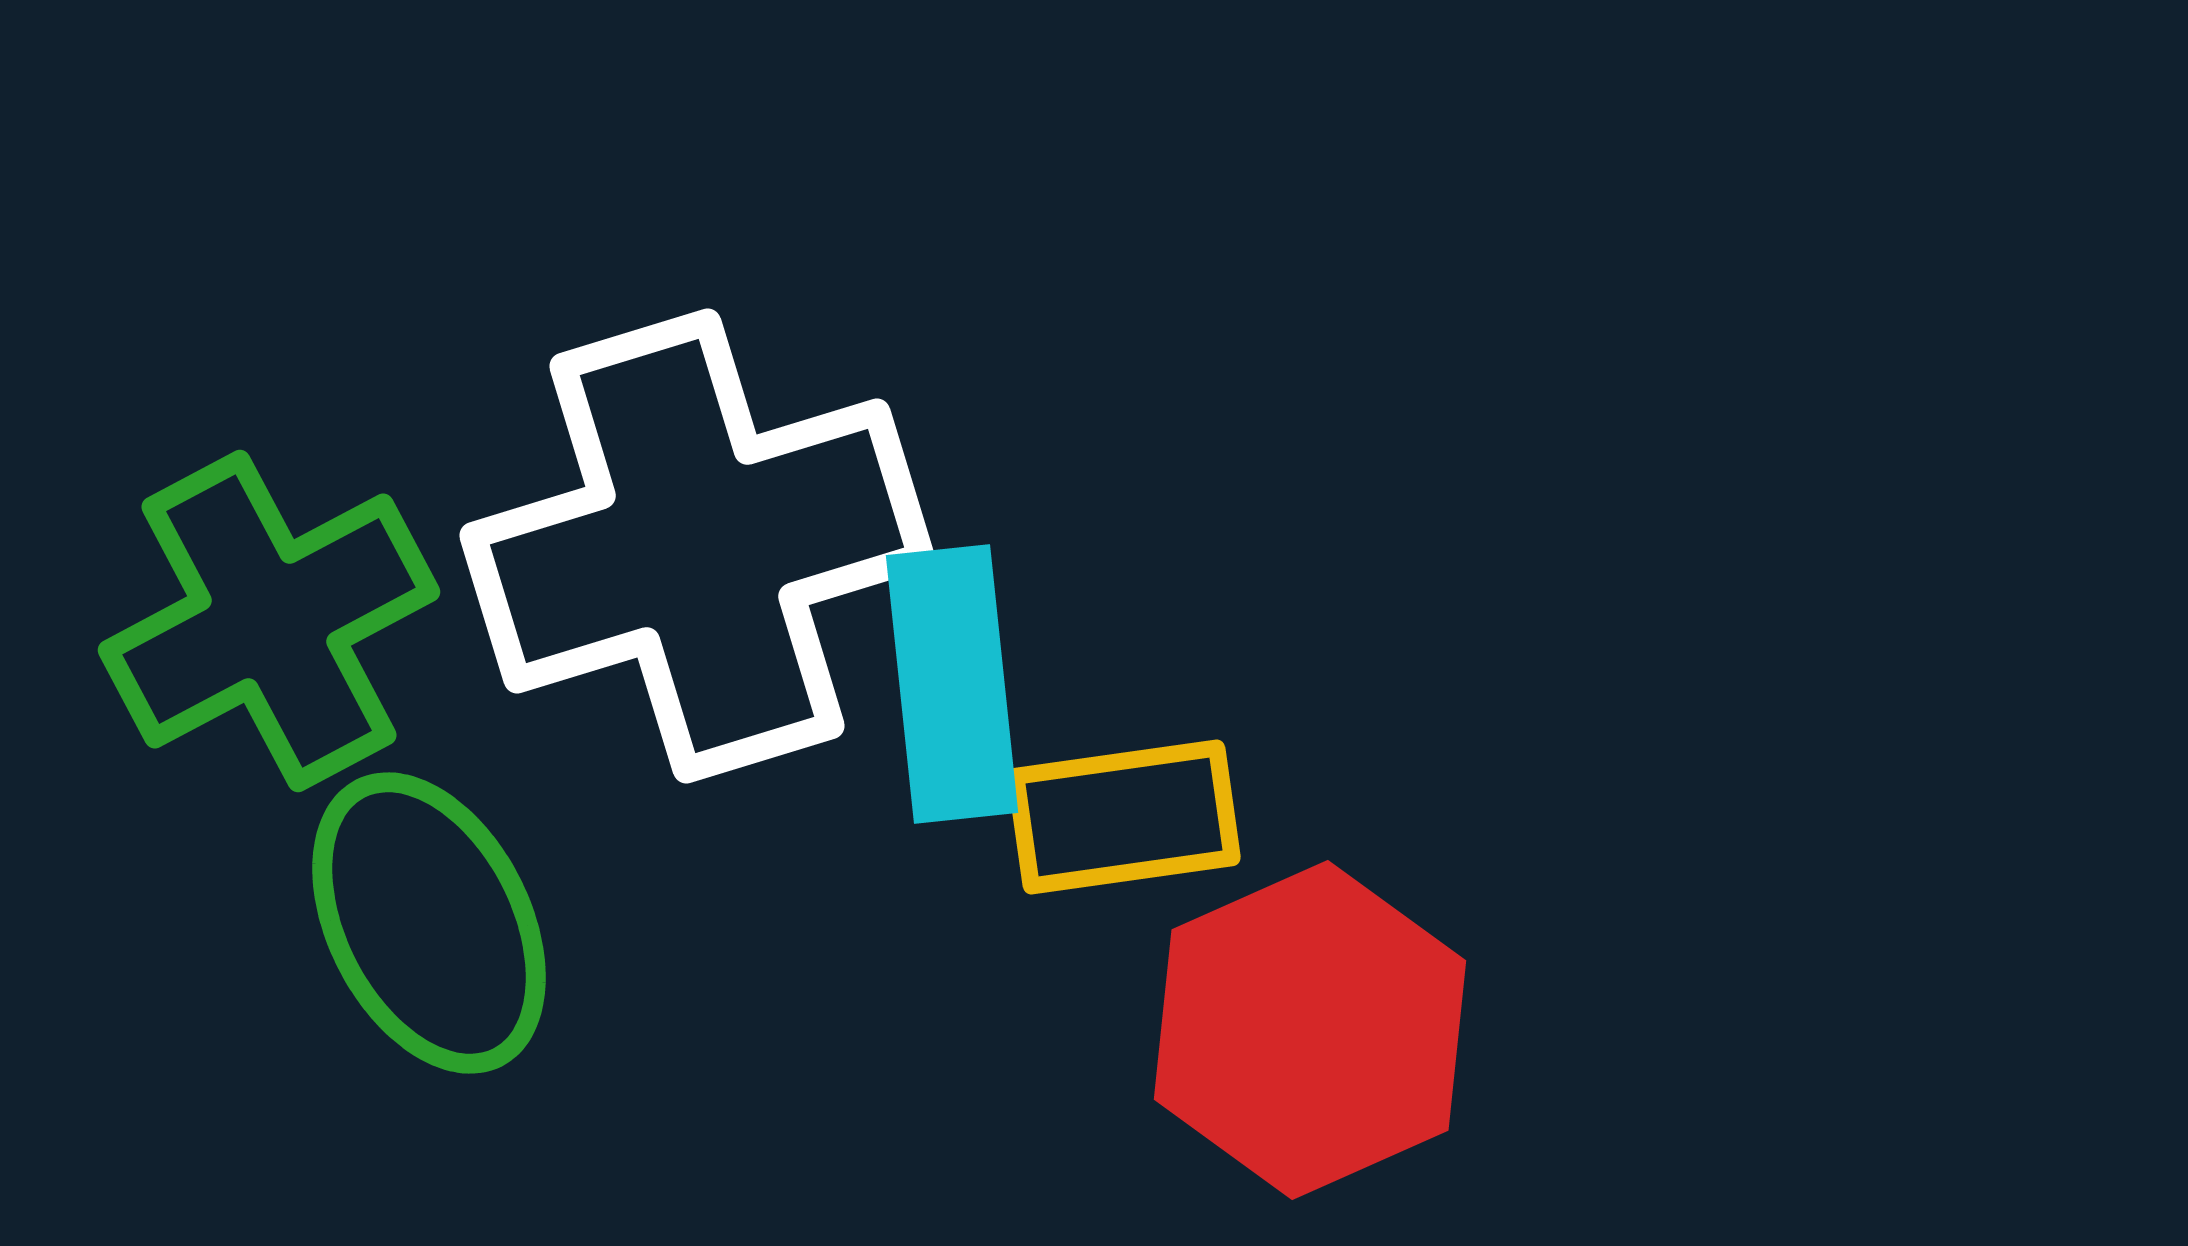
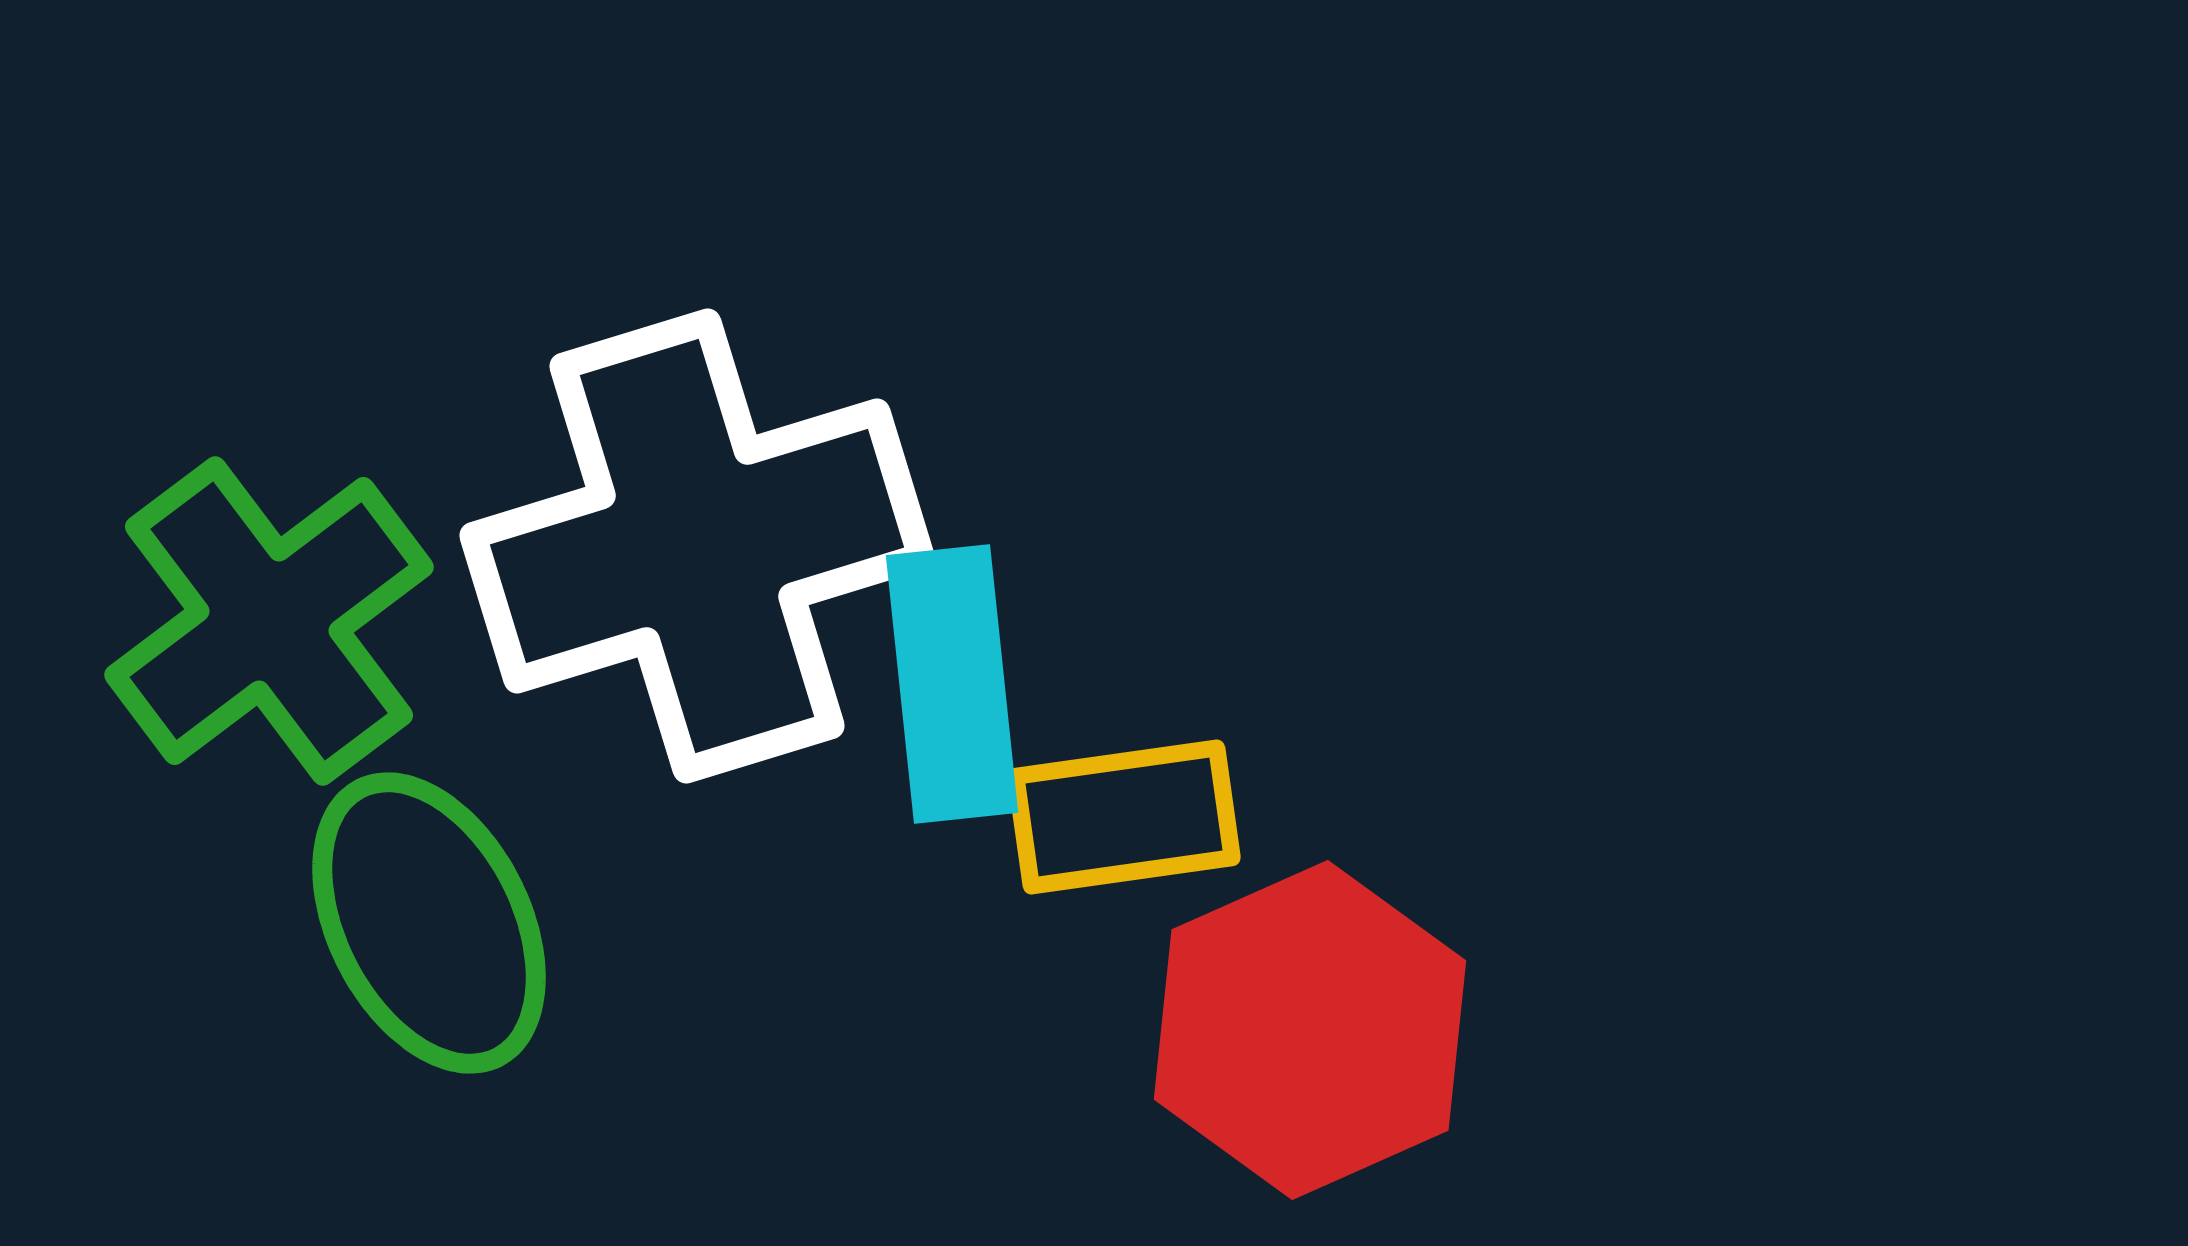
green cross: rotated 9 degrees counterclockwise
